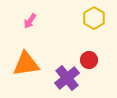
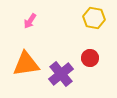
yellow hexagon: rotated 20 degrees counterclockwise
red circle: moved 1 px right, 2 px up
purple cross: moved 6 px left, 4 px up
